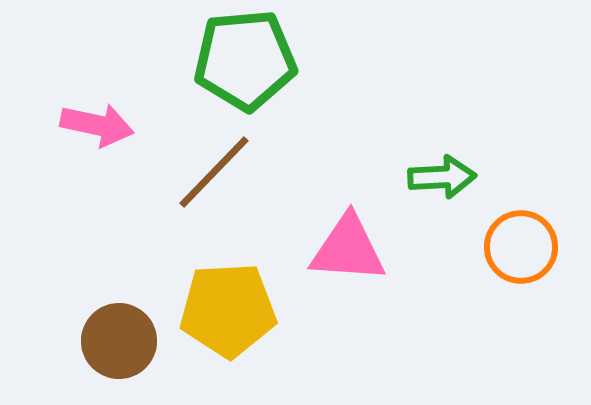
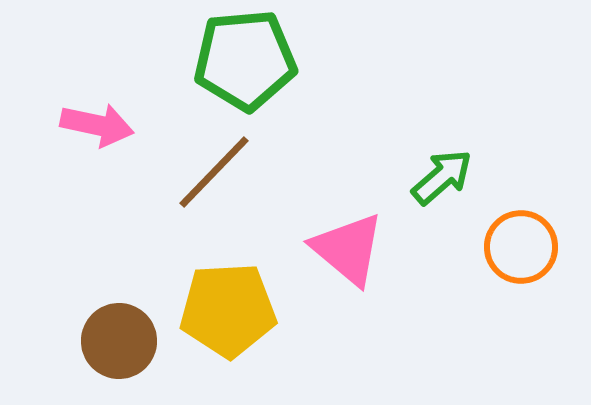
green arrow: rotated 38 degrees counterclockwise
pink triangle: rotated 36 degrees clockwise
